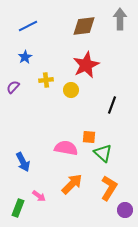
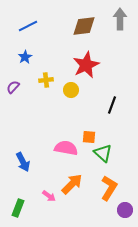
pink arrow: moved 10 px right
